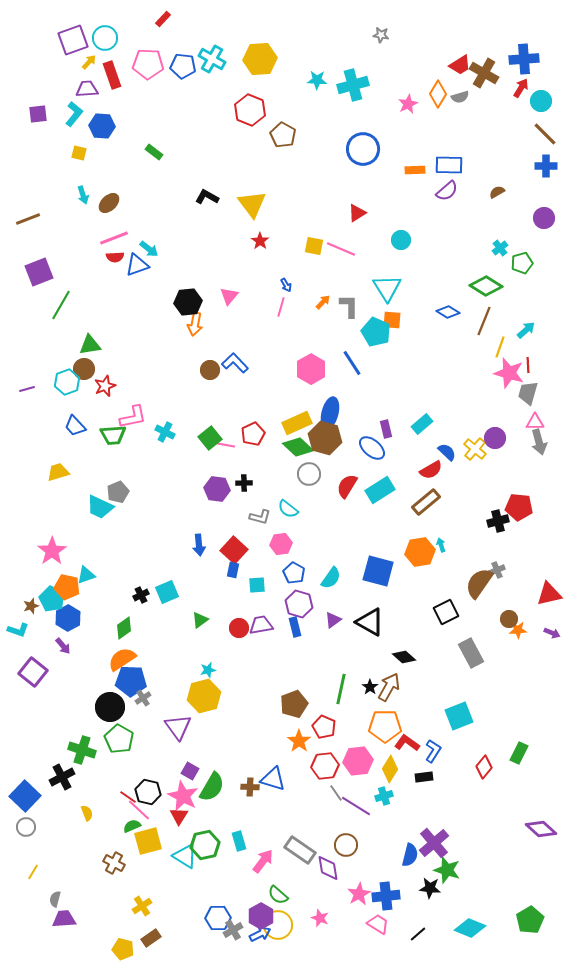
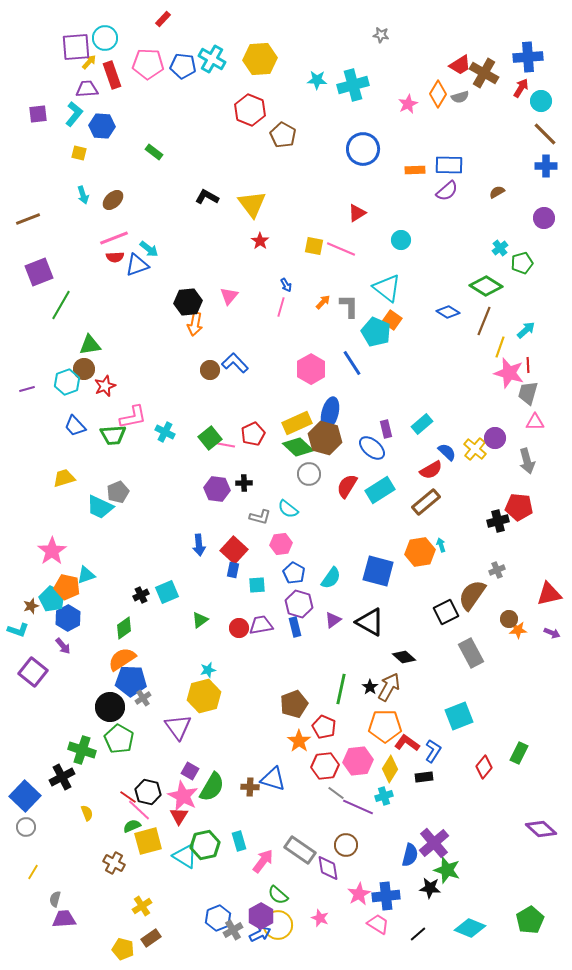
purple square at (73, 40): moved 3 px right, 7 px down; rotated 16 degrees clockwise
blue cross at (524, 59): moved 4 px right, 2 px up
brown ellipse at (109, 203): moved 4 px right, 3 px up
cyan triangle at (387, 288): rotated 20 degrees counterclockwise
orange square at (392, 320): rotated 30 degrees clockwise
gray arrow at (539, 442): moved 12 px left, 19 px down
yellow trapezoid at (58, 472): moved 6 px right, 6 px down
brown semicircle at (479, 583): moved 7 px left, 12 px down
gray line at (336, 793): rotated 18 degrees counterclockwise
purple line at (356, 806): moved 2 px right, 1 px down; rotated 8 degrees counterclockwise
blue hexagon at (218, 918): rotated 20 degrees counterclockwise
